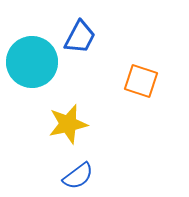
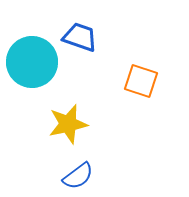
blue trapezoid: rotated 99 degrees counterclockwise
